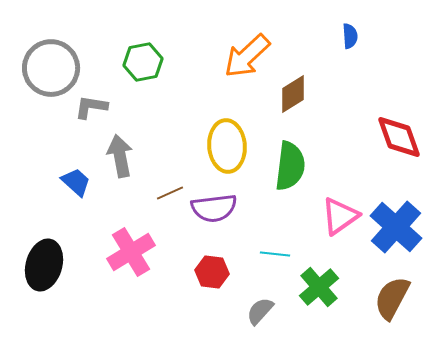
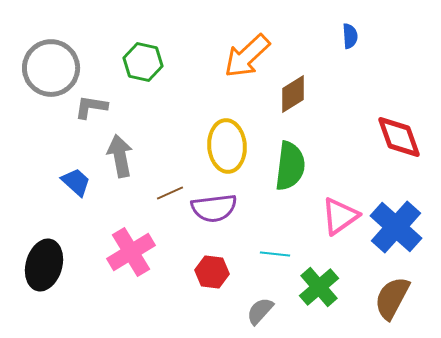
green hexagon: rotated 24 degrees clockwise
